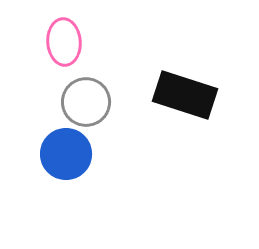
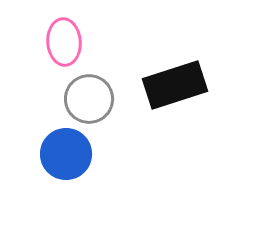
black rectangle: moved 10 px left, 10 px up; rotated 36 degrees counterclockwise
gray circle: moved 3 px right, 3 px up
